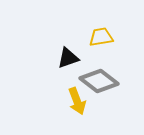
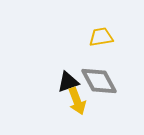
black triangle: moved 24 px down
gray diamond: rotated 24 degrees clockwise
